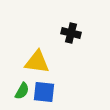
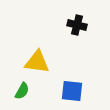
black cross: moved 6 px right, 8 px up
blue square: moved 28 px right, 1 px up
